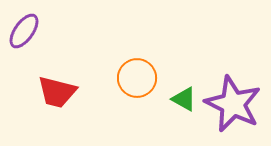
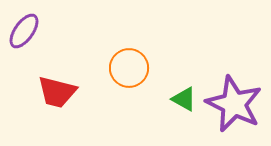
orange circle: moved 8 px left, 10 px up
purple star: moved 1 px right
